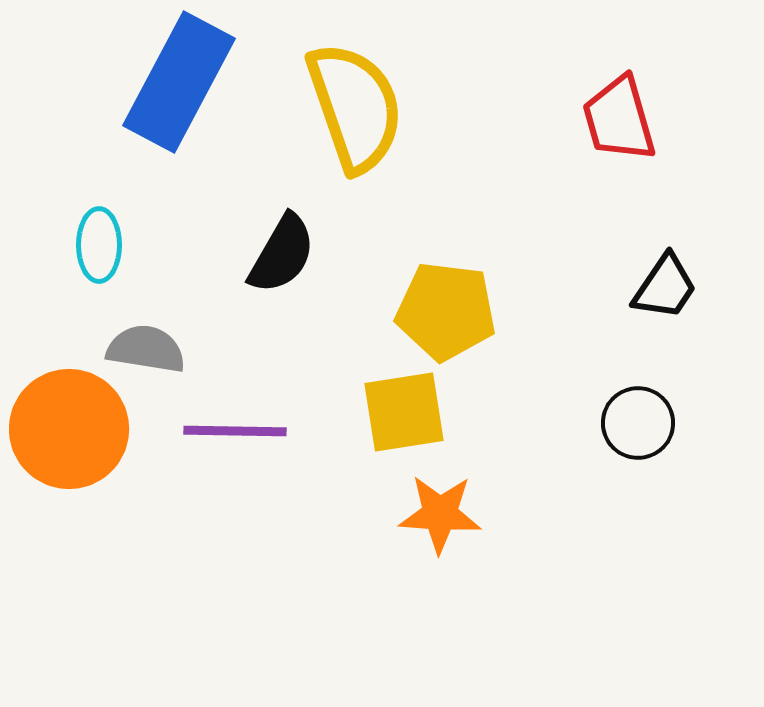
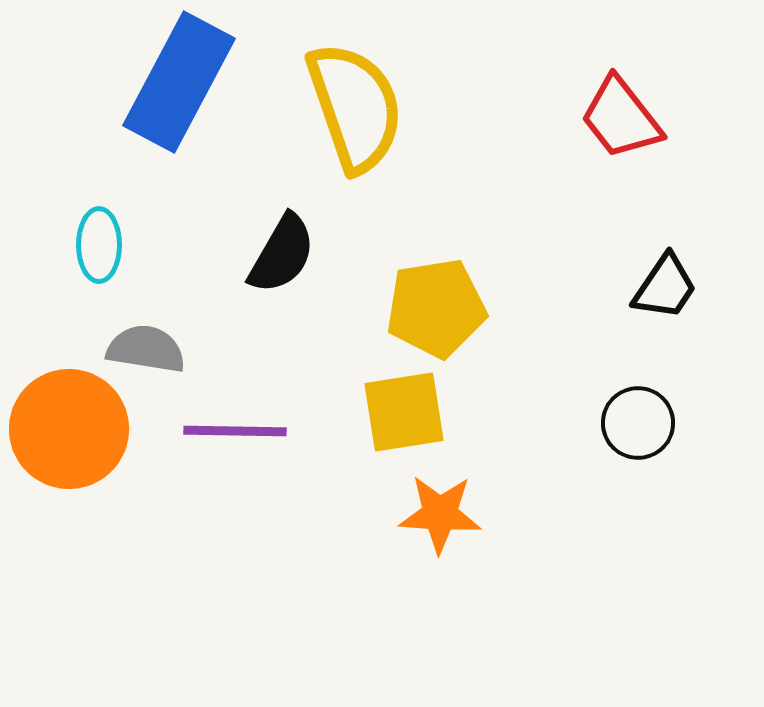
red trapezoid: moved 2 px right, 1 px up; rotated 22 degrees counterclockwise
yellow pentagon: moved 10 px left, 3 px up; rotated 16 degrees counterclockwise
